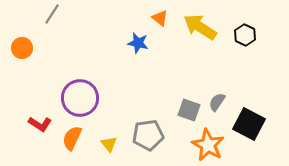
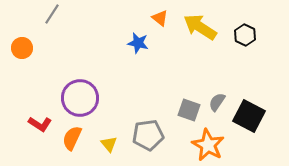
black square: moved 8 px up
